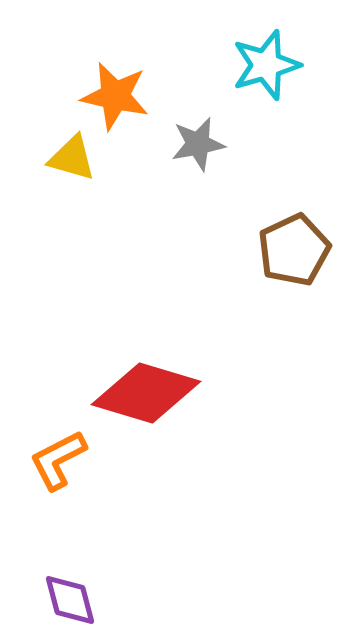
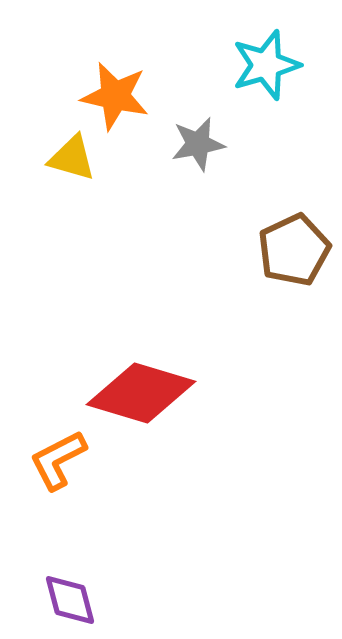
red diamond: moved 5 px left
